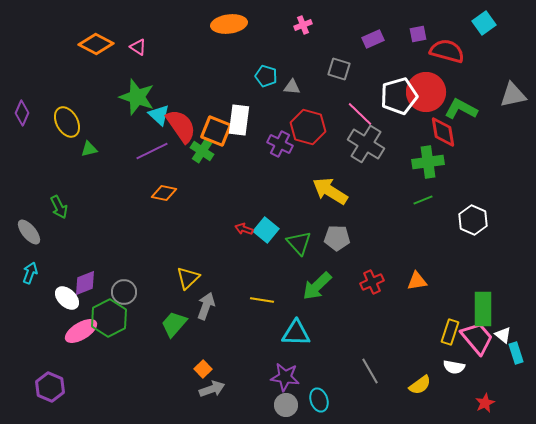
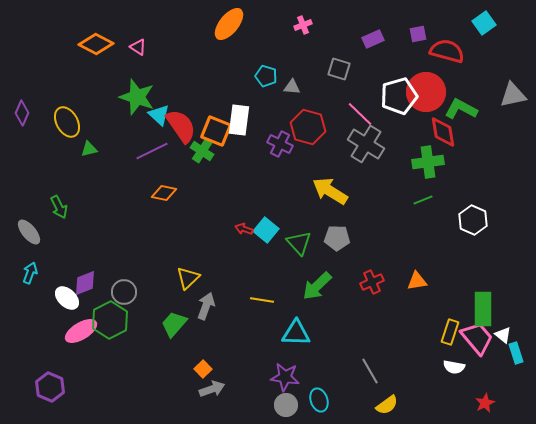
orange ellipse at (229, 24): rotated 44 degrees counterclockwise
green hexagon at (109, 318): moved 1 px right, 2 px down
yellow semicircle at (420, 385): moved 33 px left, 20 px down
